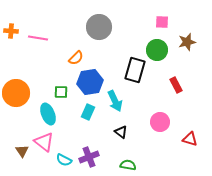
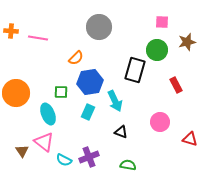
black triangle: rotated 16 degrees counterclockwise
